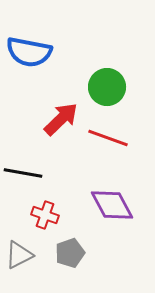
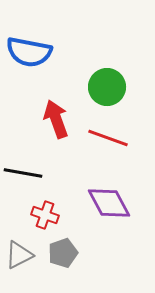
red arrow: moved 5 px left; rotated 66 degrees counterclockwise
purple diamond: moved 3 px left, 2 px up
gray pentagon: moved 7 px left
